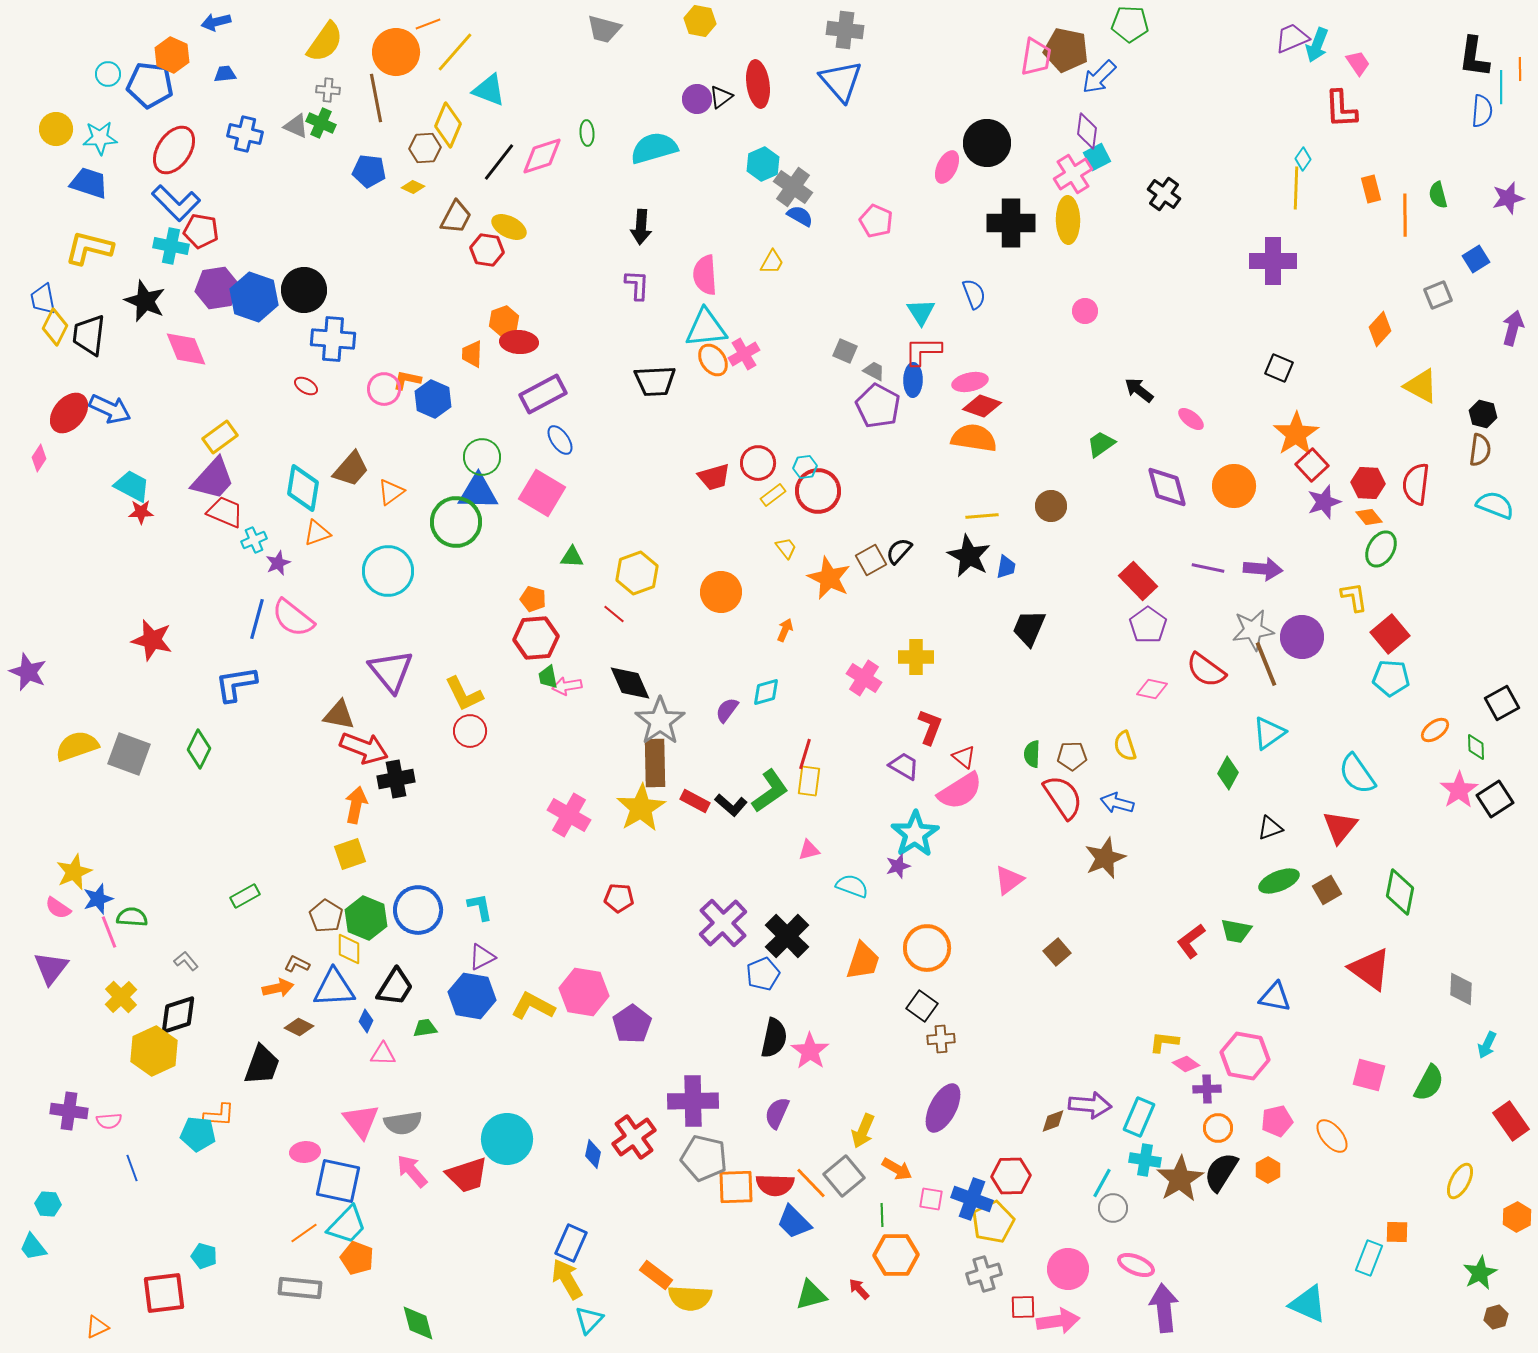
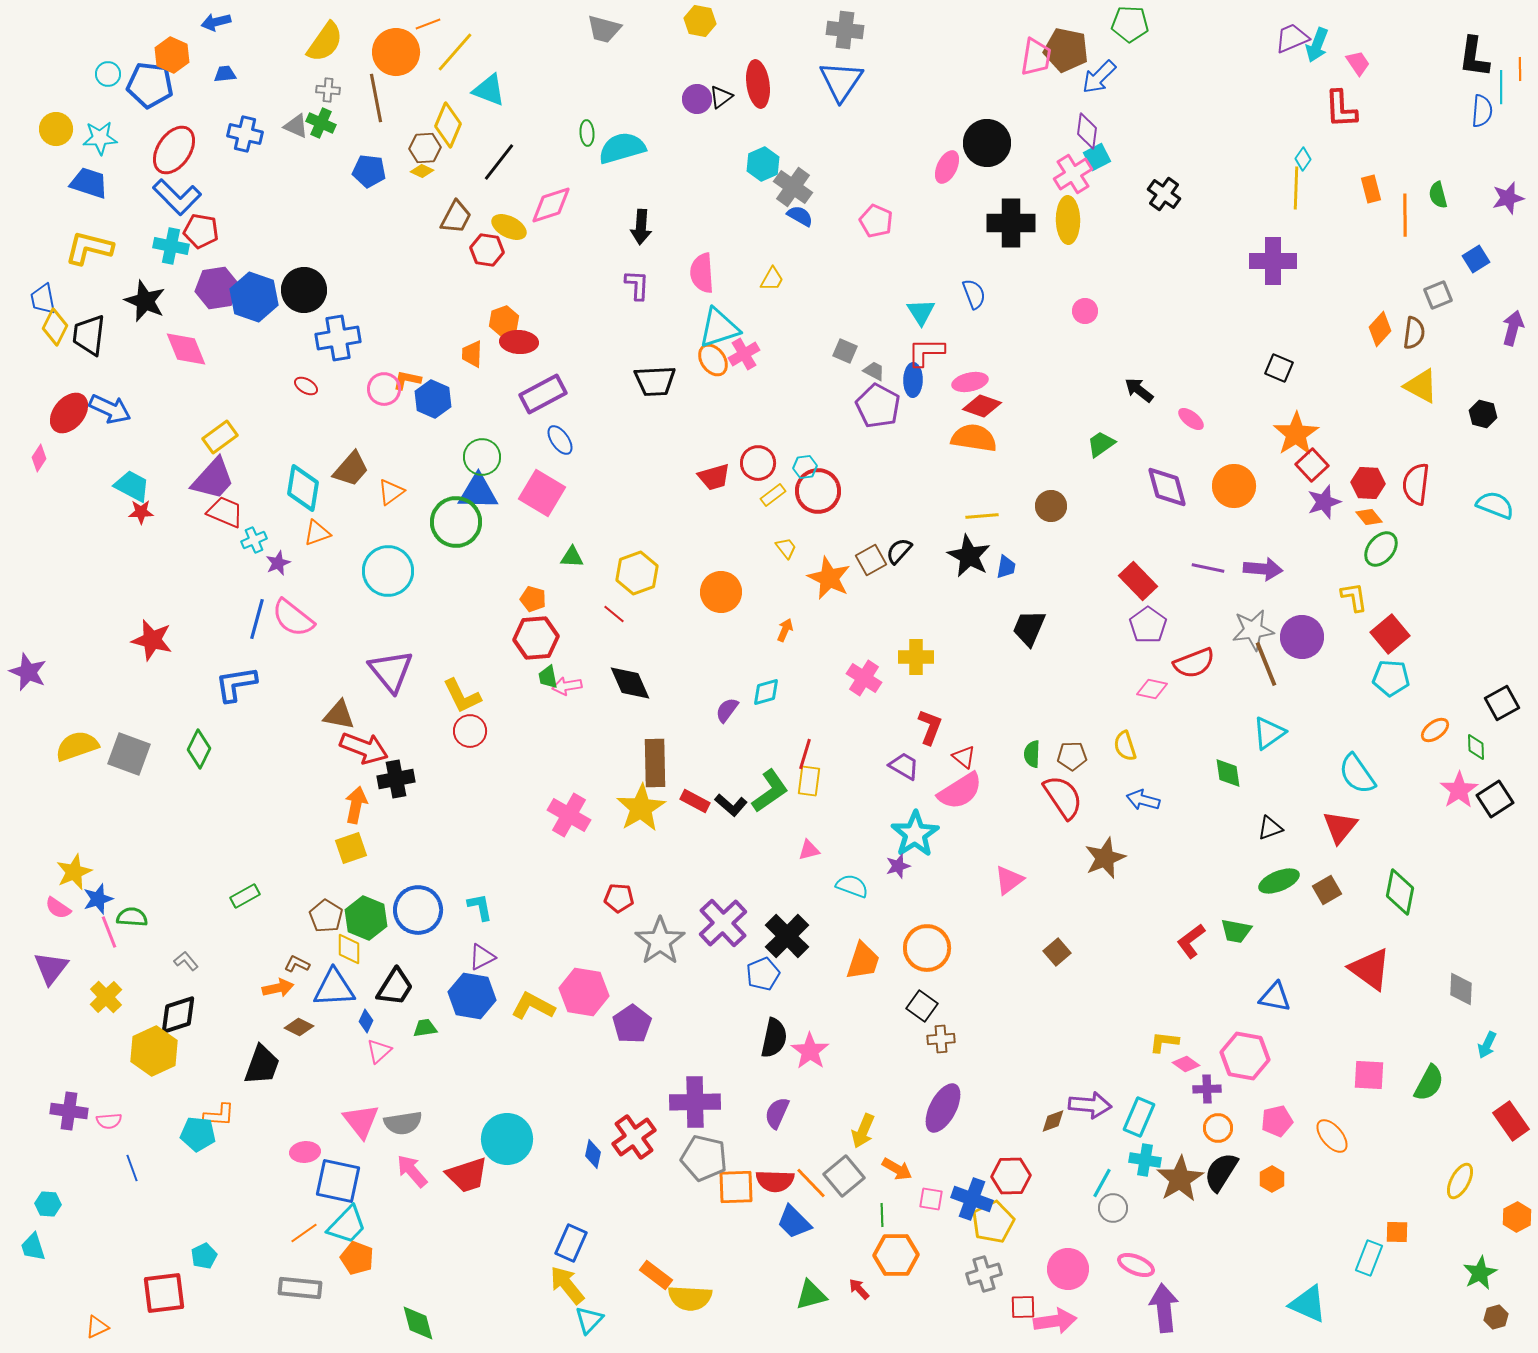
blue triangle at (841, 81): rotated 15 degrees clockwise
cyan semicircle at (654, 148): moved 32 px left
pink diamond at (542, 156): moved 9 px right, 49 px down
yellow diamond at (413, 187): moved 9 px right, 16 px up
blue L-shape at (176, 203): moved 1 px right, 6 px up
yellow trapezoid at (772, 262): moved 17 px down
pink semicircle at (705, 275): moved 3 px left, 2 px up
cyan triangle at (706, 328): moved 13 px right; rotated 12 degrees counterclockwise
blue cross at (333, 339): moved 5 px right, 1 px up; rotated 15 degrees counterclockwise
red L-shape at (923, 351): moved 3 px right, 1 px down
brown semicircle at (1480, 450): moved 66 px left, 117 px up
green ellipse at (1381, 549): rotated 9 degrees clockwise
red semicircle at (1206, 670): moved 12 px left, 7 px up; rotated 57 degrees counterclockwise
yellow L-shape at (464, 694): moved 2 px left, 2 px down
gray star at (660, 721): moved 220 px down
green diamond at (1228, 773): rotated 36 degrees counterclockwise
blue arrow at (1117, 803): moved 26 px right, 3 px up
yellow square at (350, 854): moved 1 px right, 6 px up
yellow cross at (121, 997): moved 15 px left
pink triangle at (383, 1054): moved 4 px left, 3 px up; rotated 44 degrees counterclockwise
pink square at (1369, 1075): rotated 12 degrees counterclockwise
purple cross at (693, 1101): moved 2 px right, 1 px down
orange hexagon at (1268, 1170): moved 4 px right, 9 px down
red semicircle at (775, 1185): moved 4 px up
cyan trapezoid at (33, 1247): rotated 20 degrees clockwise
cyan pentagon at (204, 1256): rotated 30 degrees clockwise
yellow arrow at (567, 1279): moved 6 px down; rotated 9 degrees counterclockwise
pink arrow at (1058, 1321): moved 3 px left
